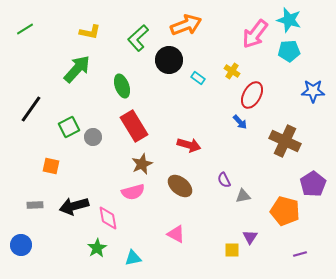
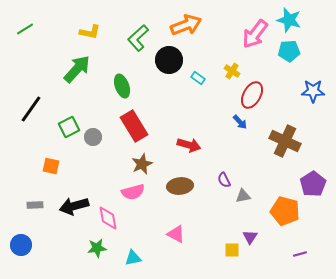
brown ellipse: rotated 45 degrees counterclockwise
green star: rotated 24 degrees clockwise
